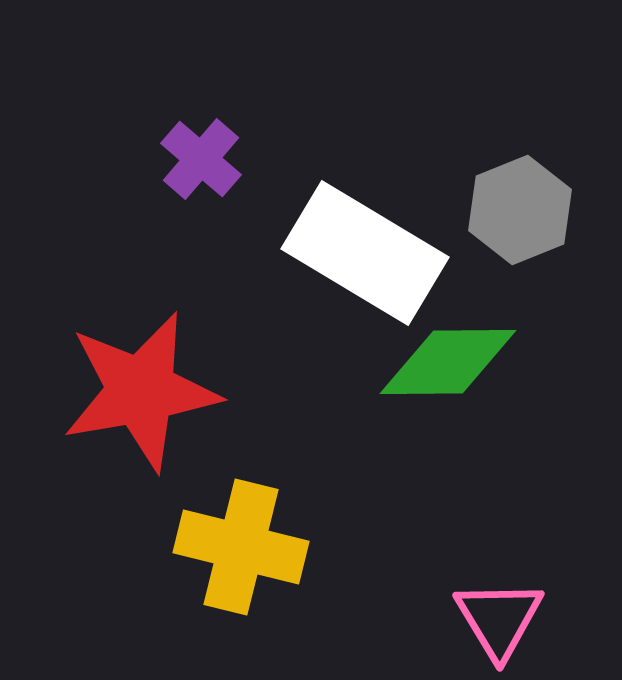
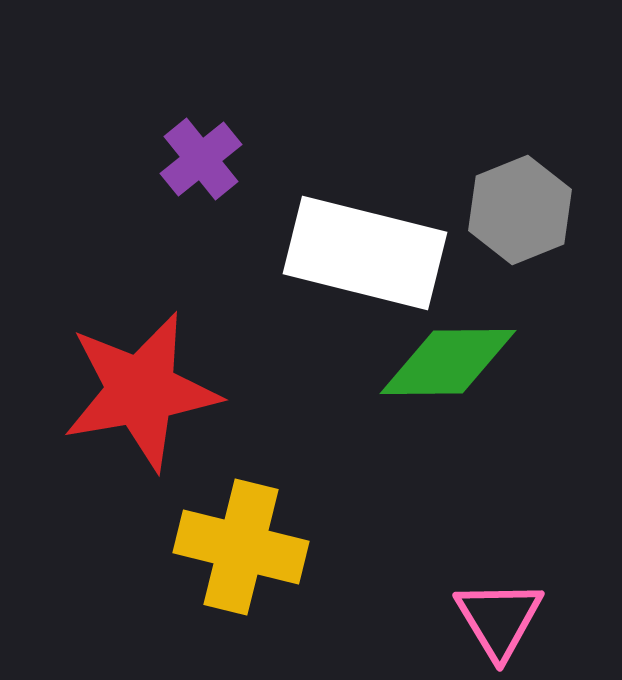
purple cross: rotated 10 degrees clockwise
white rectangle: rotated 17 degrees counterclockwise
